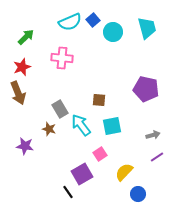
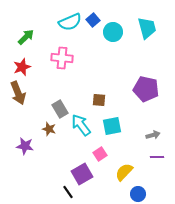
purple line: rotated 32 degrees clockwise
